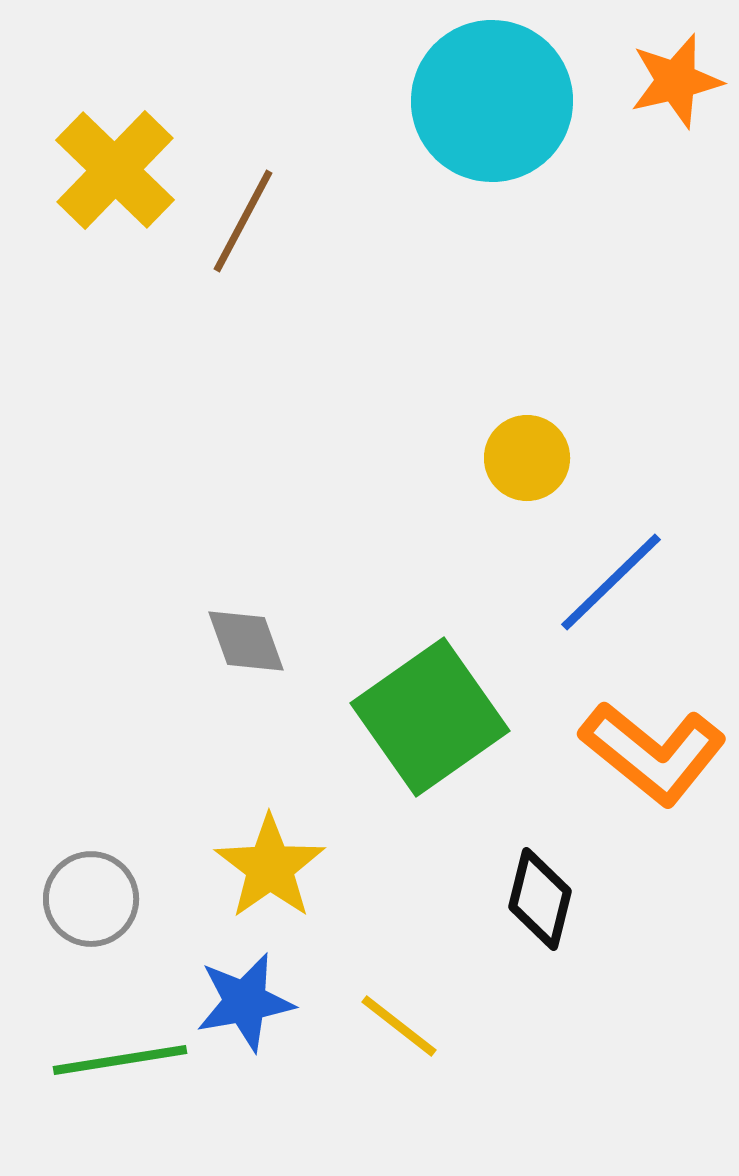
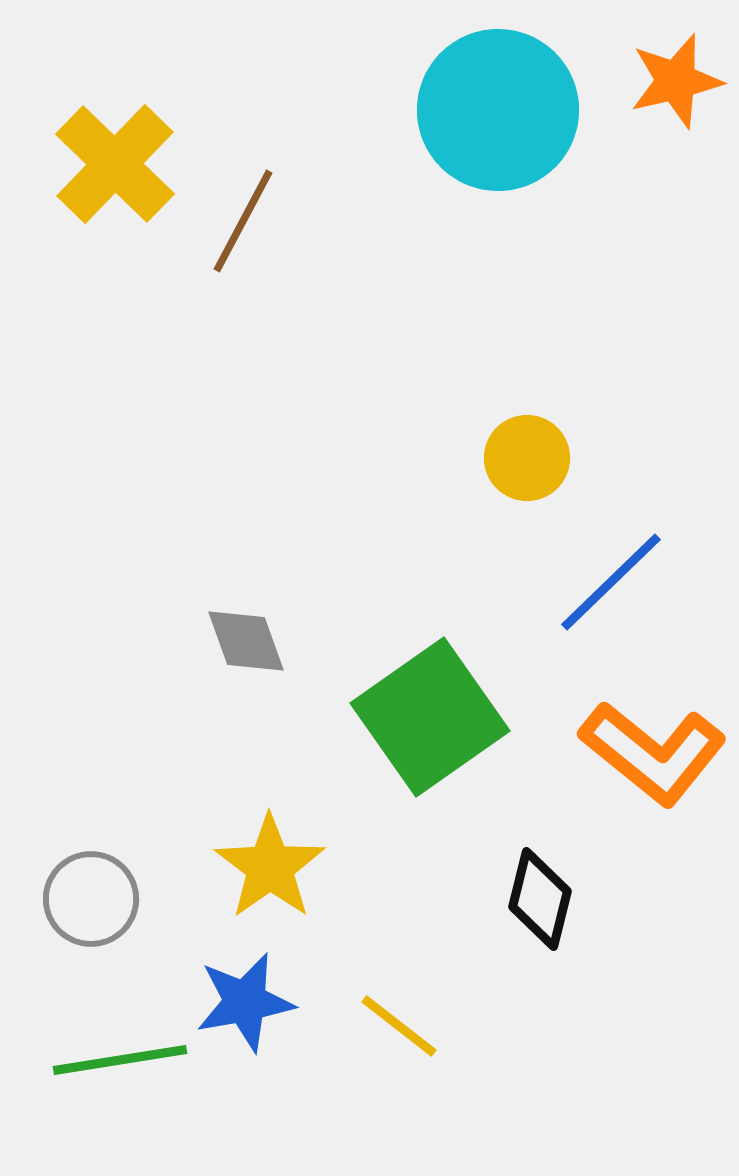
cyan circle: moved 6 px right, 9 px down
yellow cross: moved 6 px up
